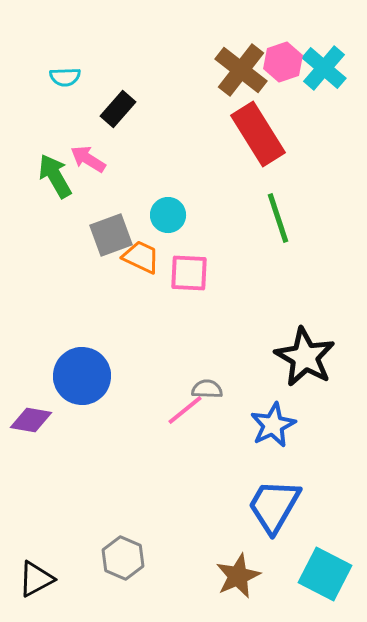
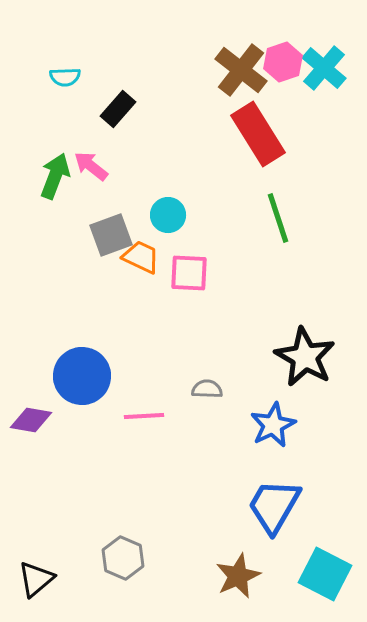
pink arrow: moved 3 px right, 7 px down; rotated 6 degrees clockwise
green arrow: rotated 51 degrees clockwise
pink line: moved 41 px left, 6 px down; rotated 36 degrees clockwise
black triangle: rotated 12 degrees counterclockwise
